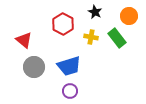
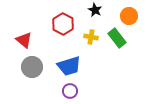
black star: moved 2 px up
gray circle: moved 2 px left
